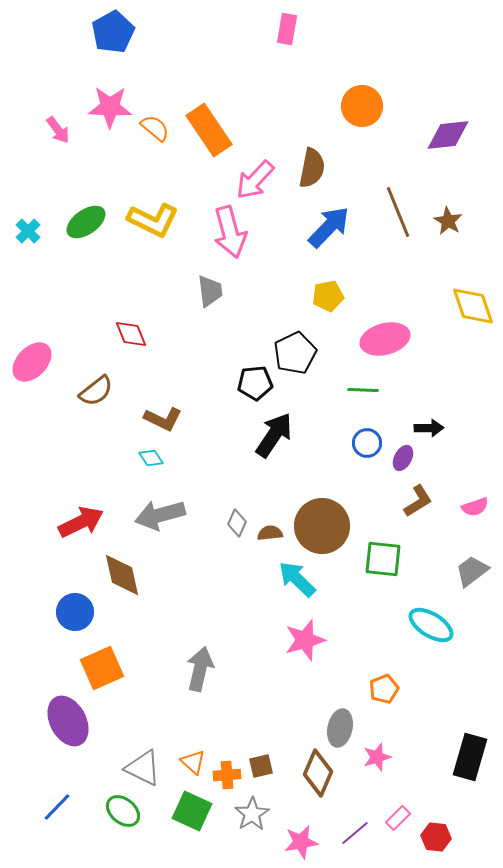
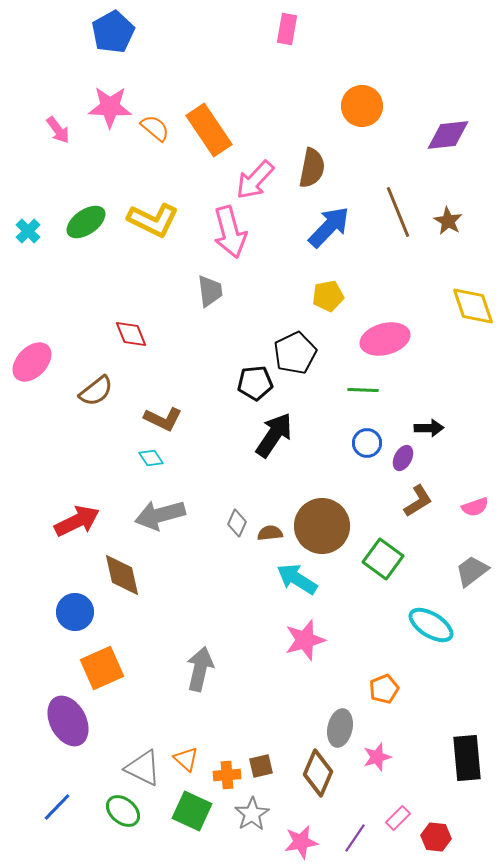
red arrow at (81, 522): moved 4 px left, 1 px up
green square at (383, 559): rotated 30 degrees clockwise
cyan arrow at (297, 579): rotated 12 degrees counterclockwise
black rectangle at (470, 757): moved 3 px left, 1 px down; rotated 21 degrees counterclockwise
orange triangle at (193, 762): moved 7 px left, 3 px up
purple line at (355, 833): moved 5 px down; rotated 16 degrees counterclockwise
